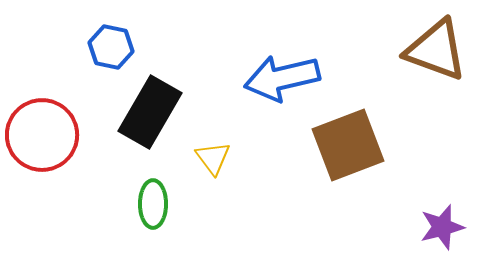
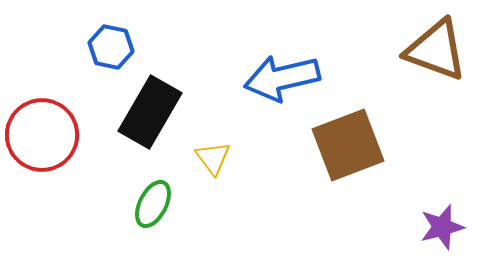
green ellipse: rotated 27 degrees clockwise
